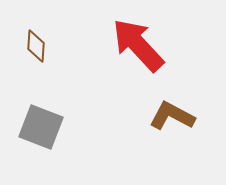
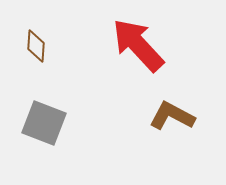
gray square: moved 3 px right, 4 px up
